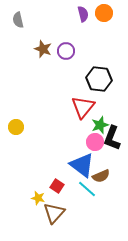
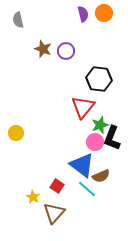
yellow circle: moved 6 px down
yellow star: moved 5 px left, 1 px up; rotated 16 degrees clockwise
